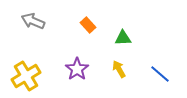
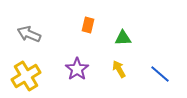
gray arrow: moved 4 px left, 13 px down
orange rectangle: rotated 56 degrees clockwise
